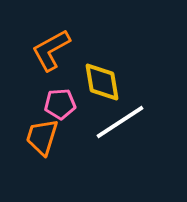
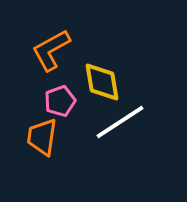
pink pentagon: moved 3 px up; rotated 16 degrees counterclockwise
orange trapezoid: rotated 9 degrees counterclockwise
